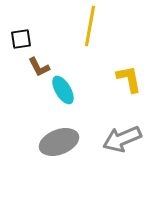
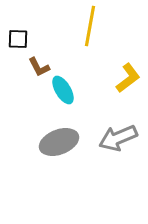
black square: moved 3 px left; rotated 10 degrees clockwise
yellow L-shape: moved 1 px left, 1 px up; rotated 64 degrees clockwise
gray arrow: moved 4 px left, 1 px up
